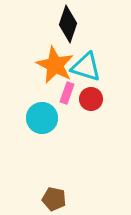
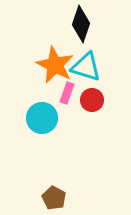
black diamond: moved 13 px right
red circle: moved 1 px right, 1 px down
brown pentagon: moved 1 px up; rotated 15 degrees clockwise
